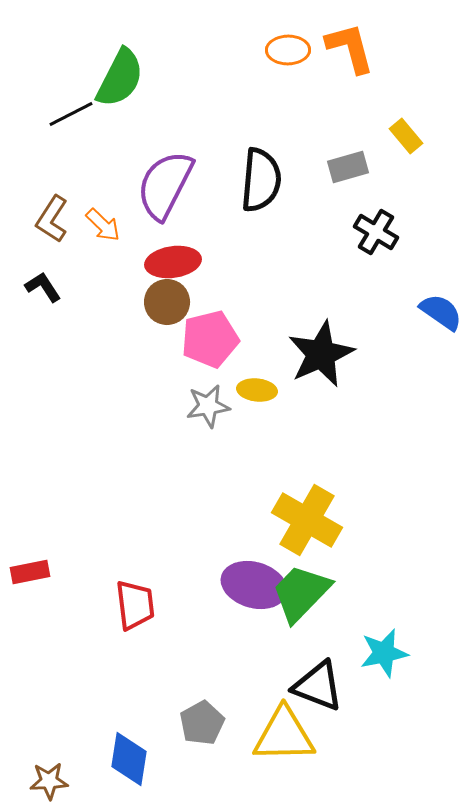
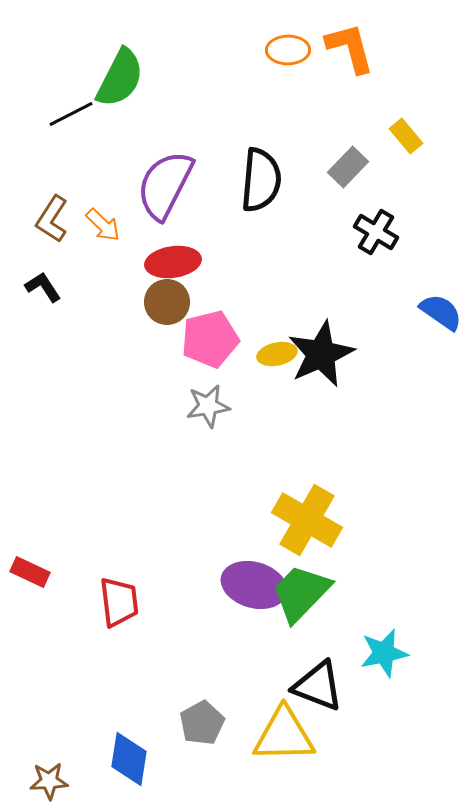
gray rectangle: rotated 30 degrees counterclockwise
yellow ellipse: moved 20 px right, 36 px up; rotated 18 degrees counterclockwise
red rectangle: rotated 36 degrees clockwise
red trapezoid: moved 16 px left, 3 px up
